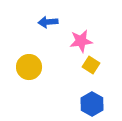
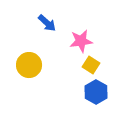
blue arrow: moved 1 px left, 1 px down; rotated 132 degrees counterclockwise
yellow circle: moved 2 px up
blue hexagon: moved 4 px right, 12 px up
